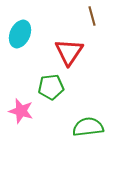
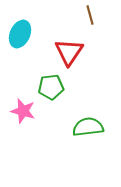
brown line: moved 2 px left, 1 px up
pink star: moved 2 px right
